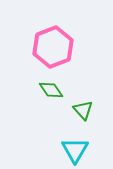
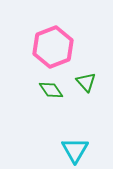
green triangle: moved 3 px right, 28 px up
